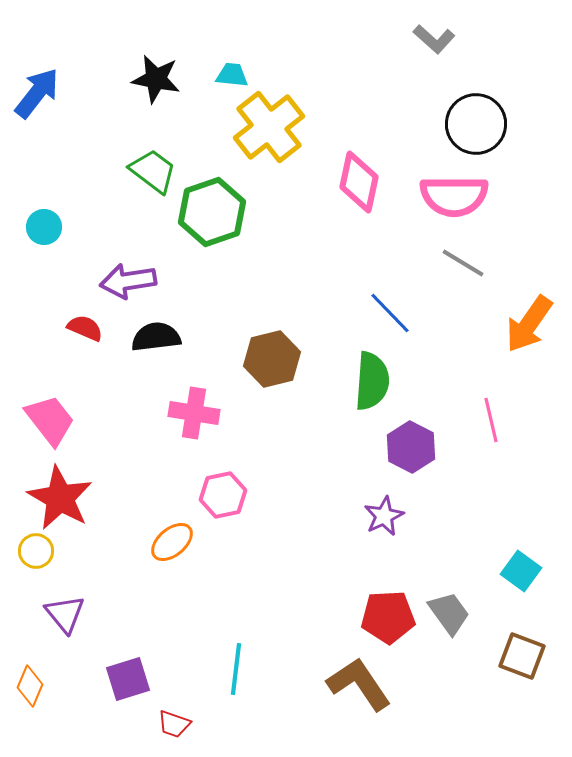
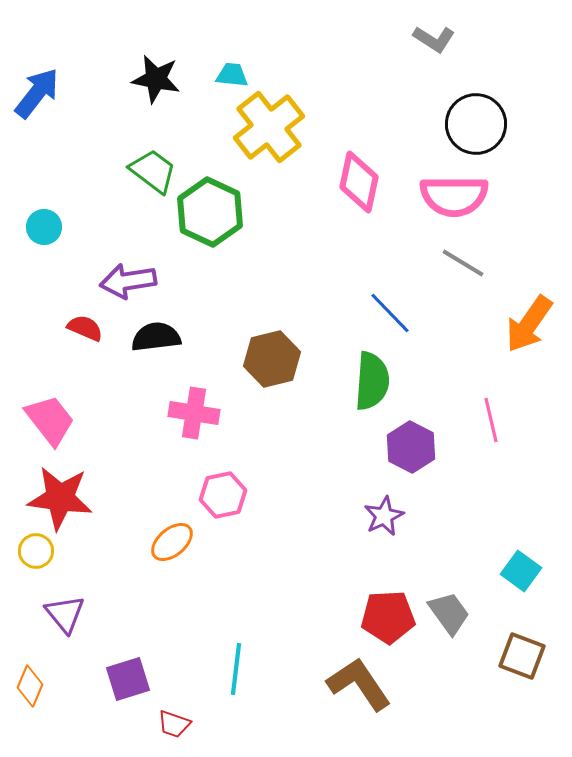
gray L-shape: rotated 9 degrees counterclockwise
green hexagon: moved 2 px left; rotated 16 degrees counterclockwise
red star: rotated 22 degrees counterclockwise
